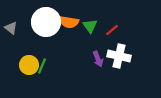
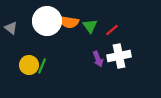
white circle: moved 1 px right, 1 px up
white cross: rotated 25 degrees counterclockwise
